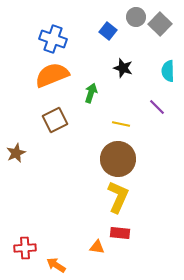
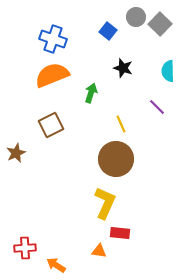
brown square: moved 4 px left, 5 px down
yellow line: rotated 54 degrees clockwise
brown circle: moved 2 px left
yellow L-shape: moved 13 px left, 6 px down
orange triangle: moved 2 px right, 4 px down
